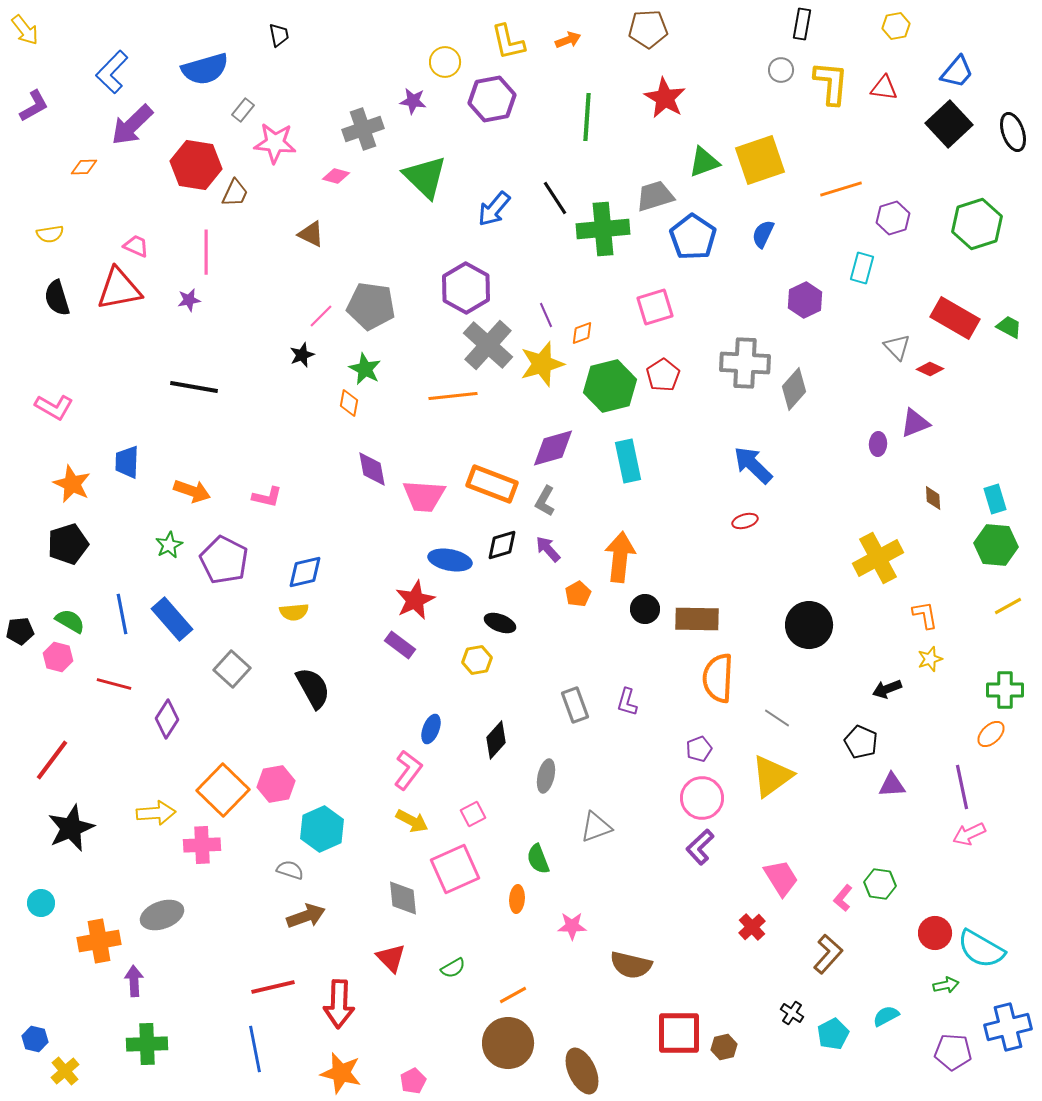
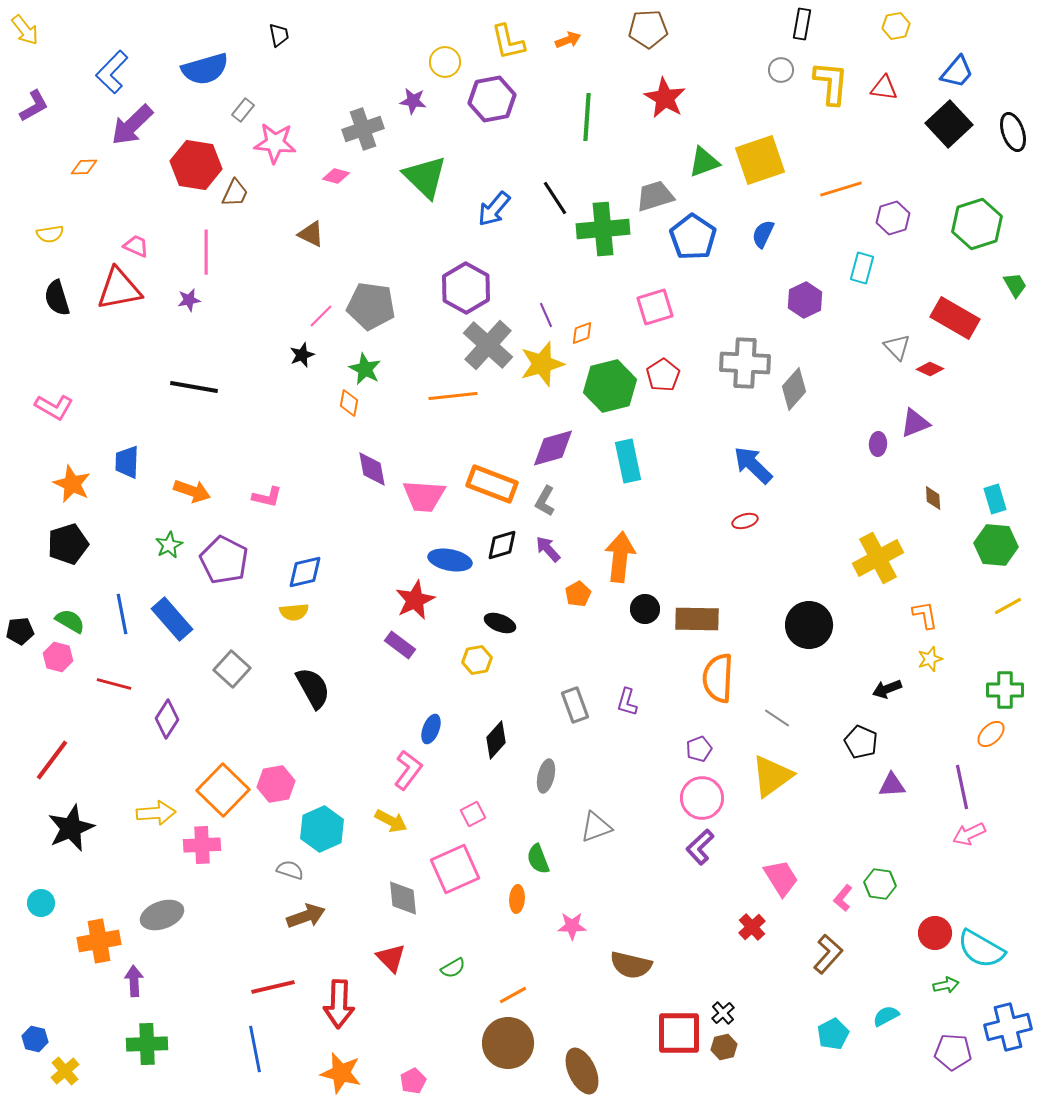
green trapezoid at (1009, 327): moved 6 px right, 42 px up; rotated 32 degrees clockwise
yellow arrow at (412, 821): moved 21 px left
black cross at (792, 1013): moved 69 px left; rotated 15 degrees clockwise
